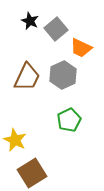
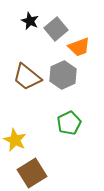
orange trapezoid: moved 2 px left, 1 px up; rotated 45 degrees counterclockwise
brown trapezoid: rotated 104 degrees clockwise
green pentagon: moved 3 px down
